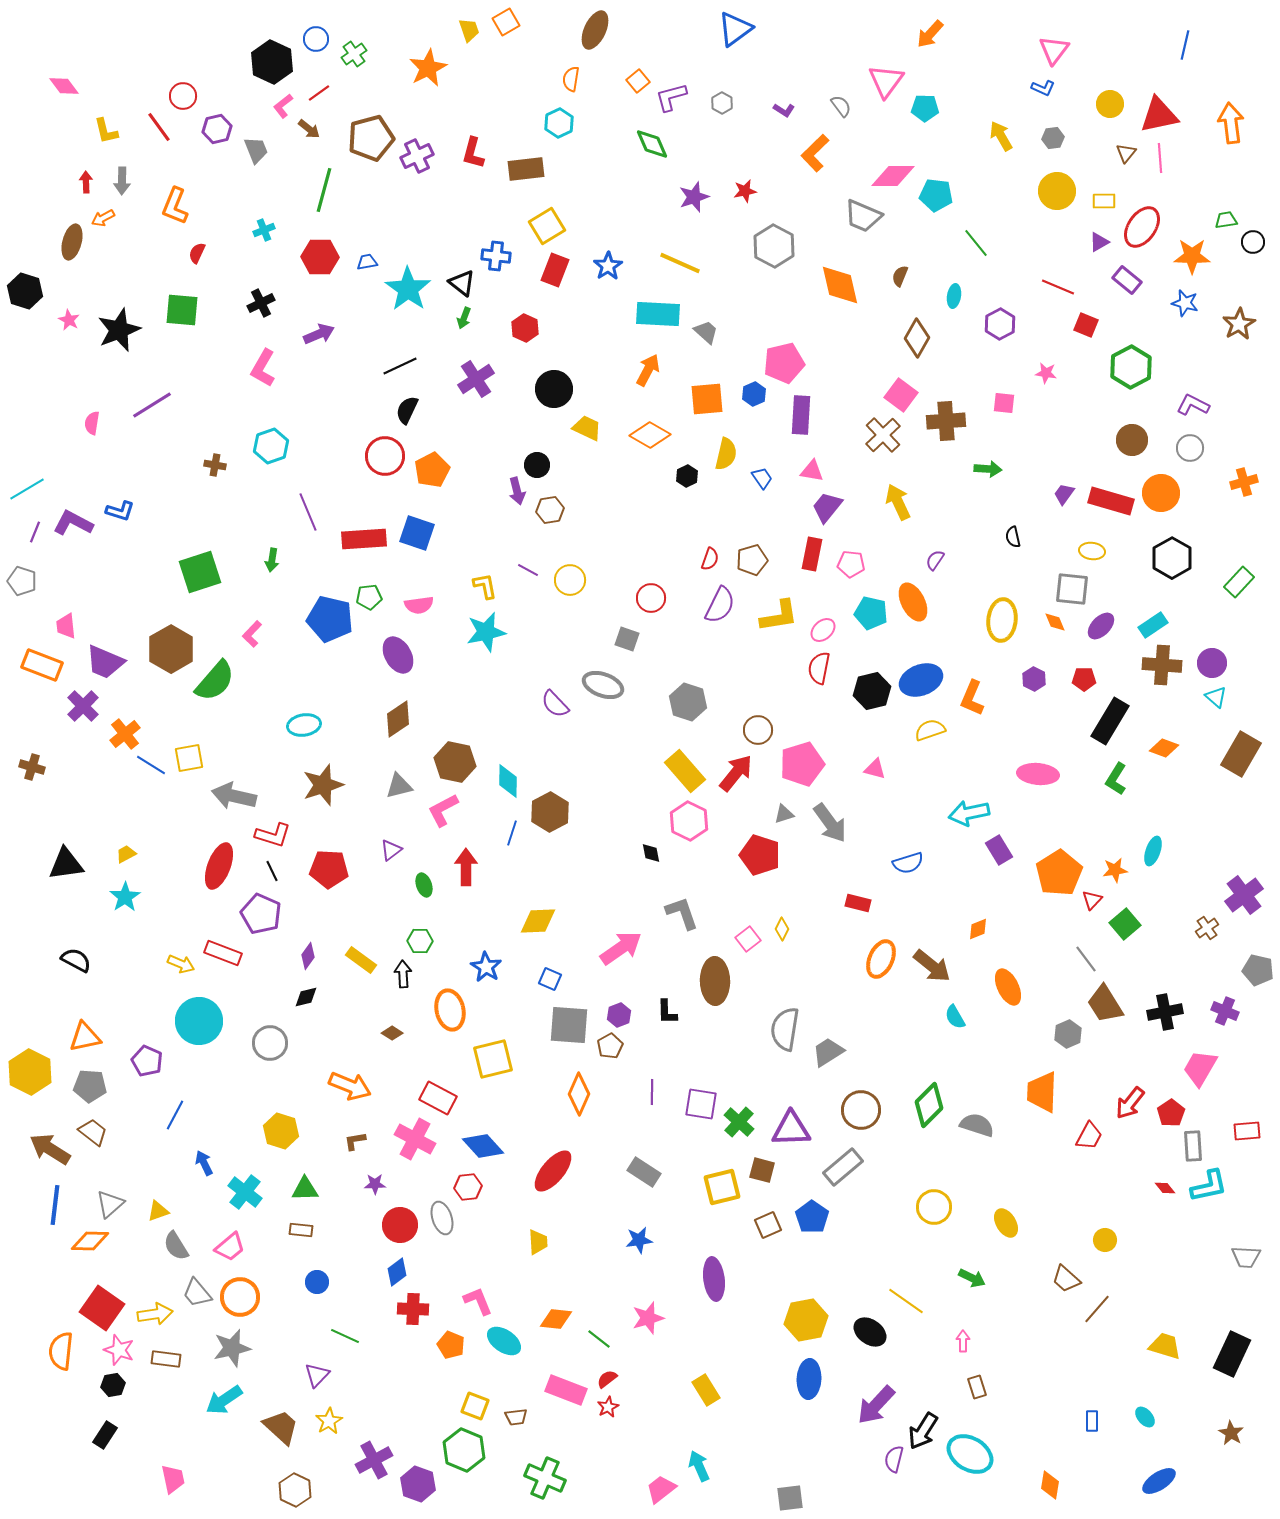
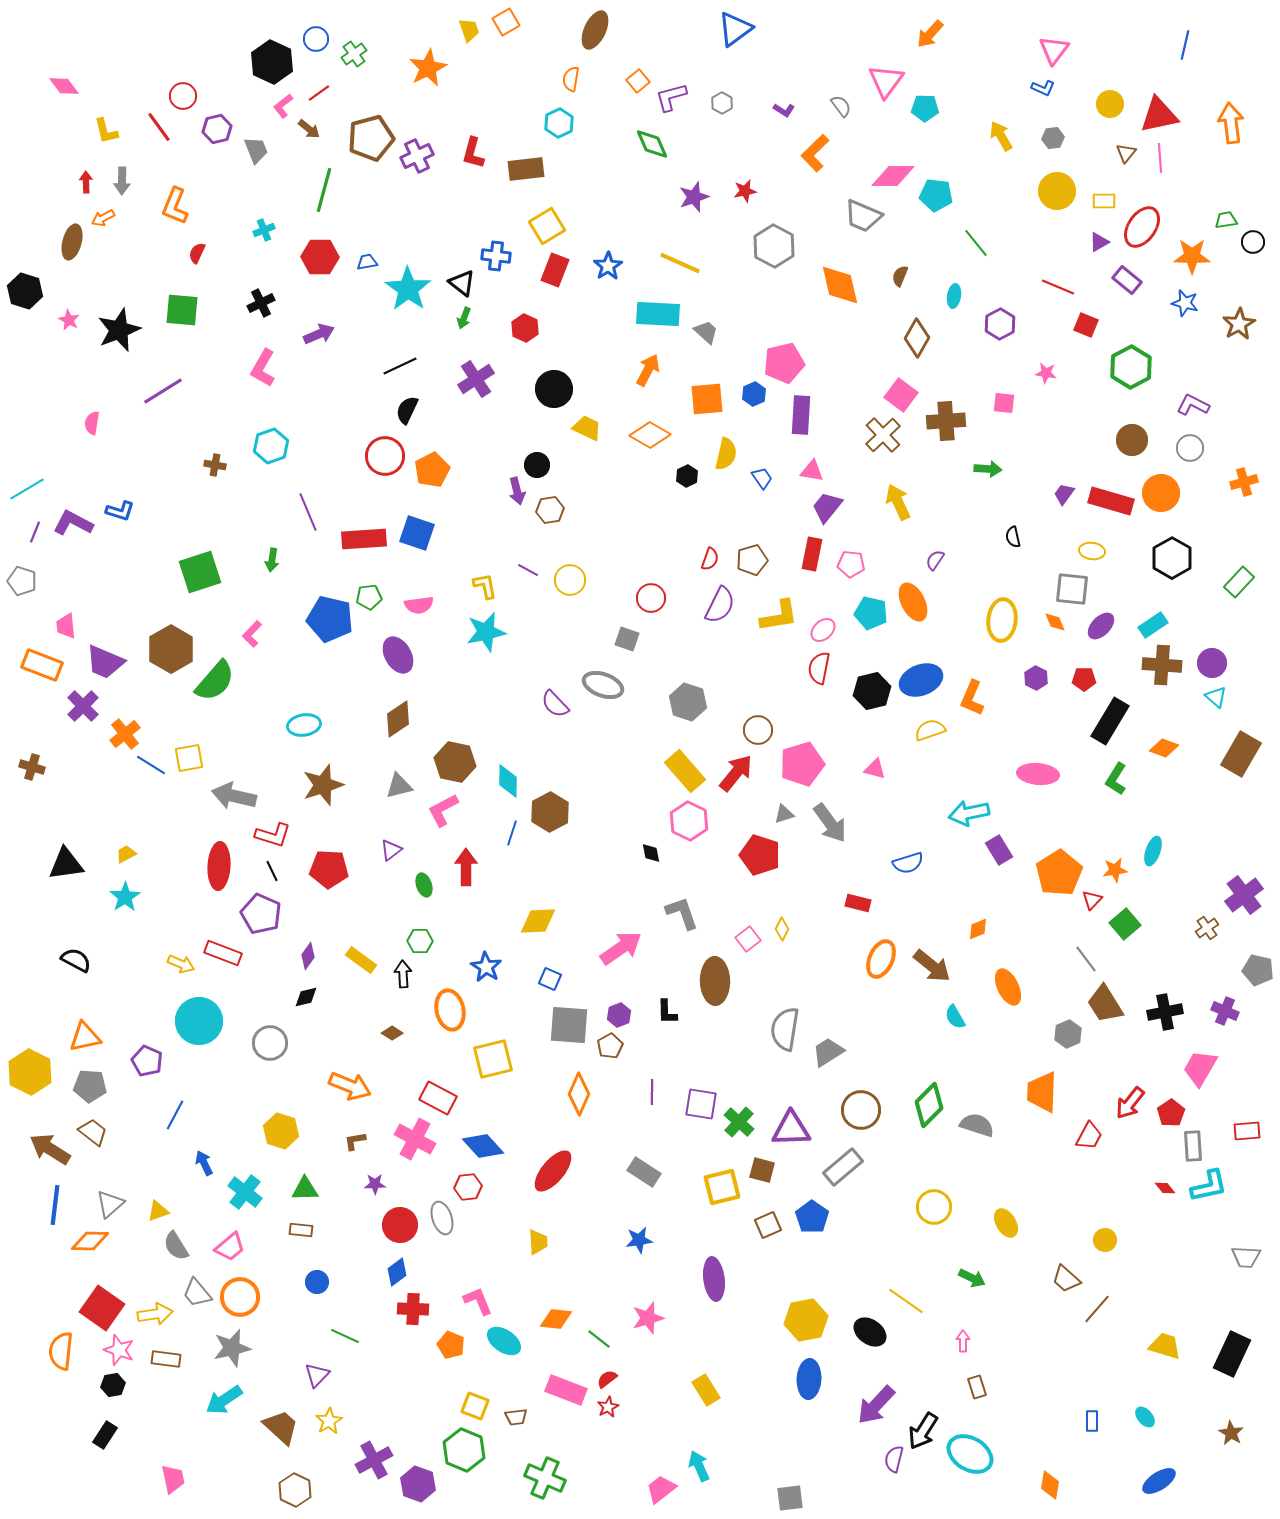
purple line at (152, 405): moved 11 px right, 14 px up
purple hexagon at (1034, 679): moved 2 px right, 1 px up
red ellipse at (219, 866): rotated 18 degrees counterclockwise
